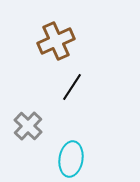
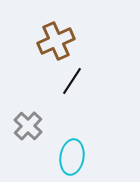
black line: moved 6 px up
cyan ellipse: moved 1 px right, 2 px up
